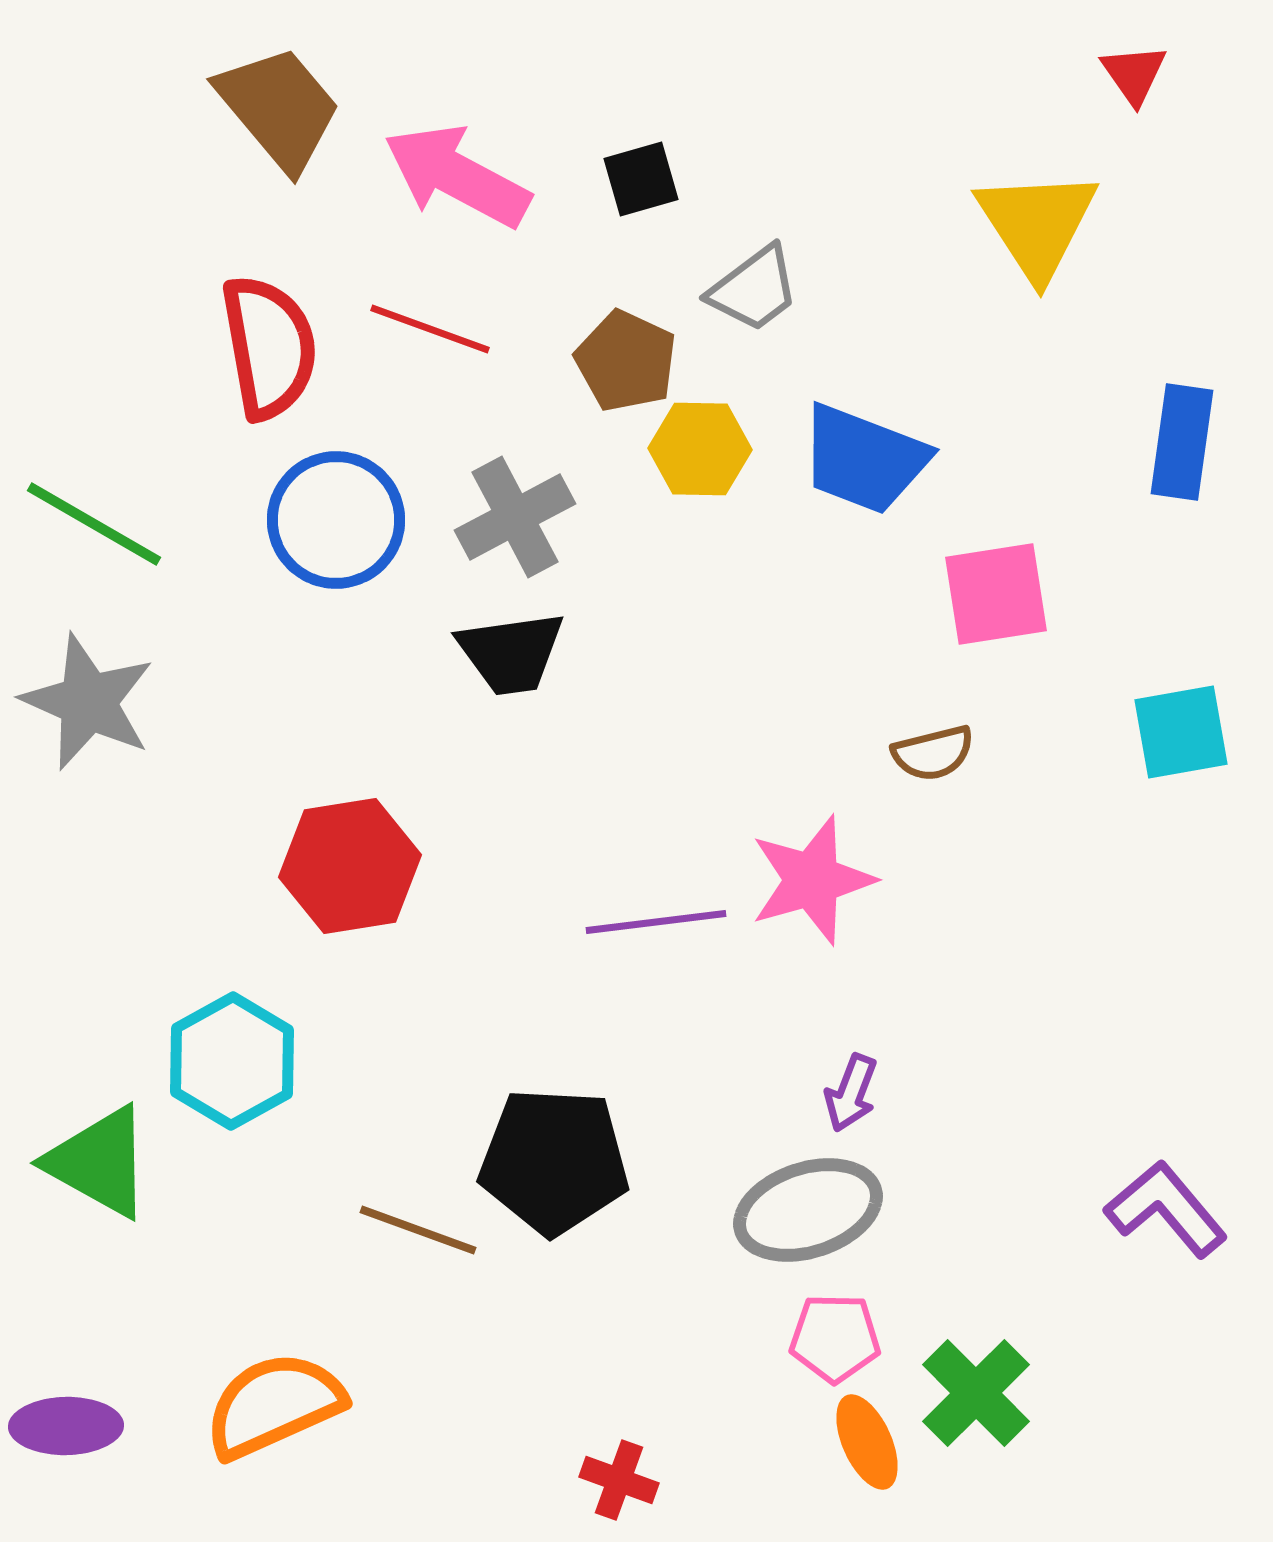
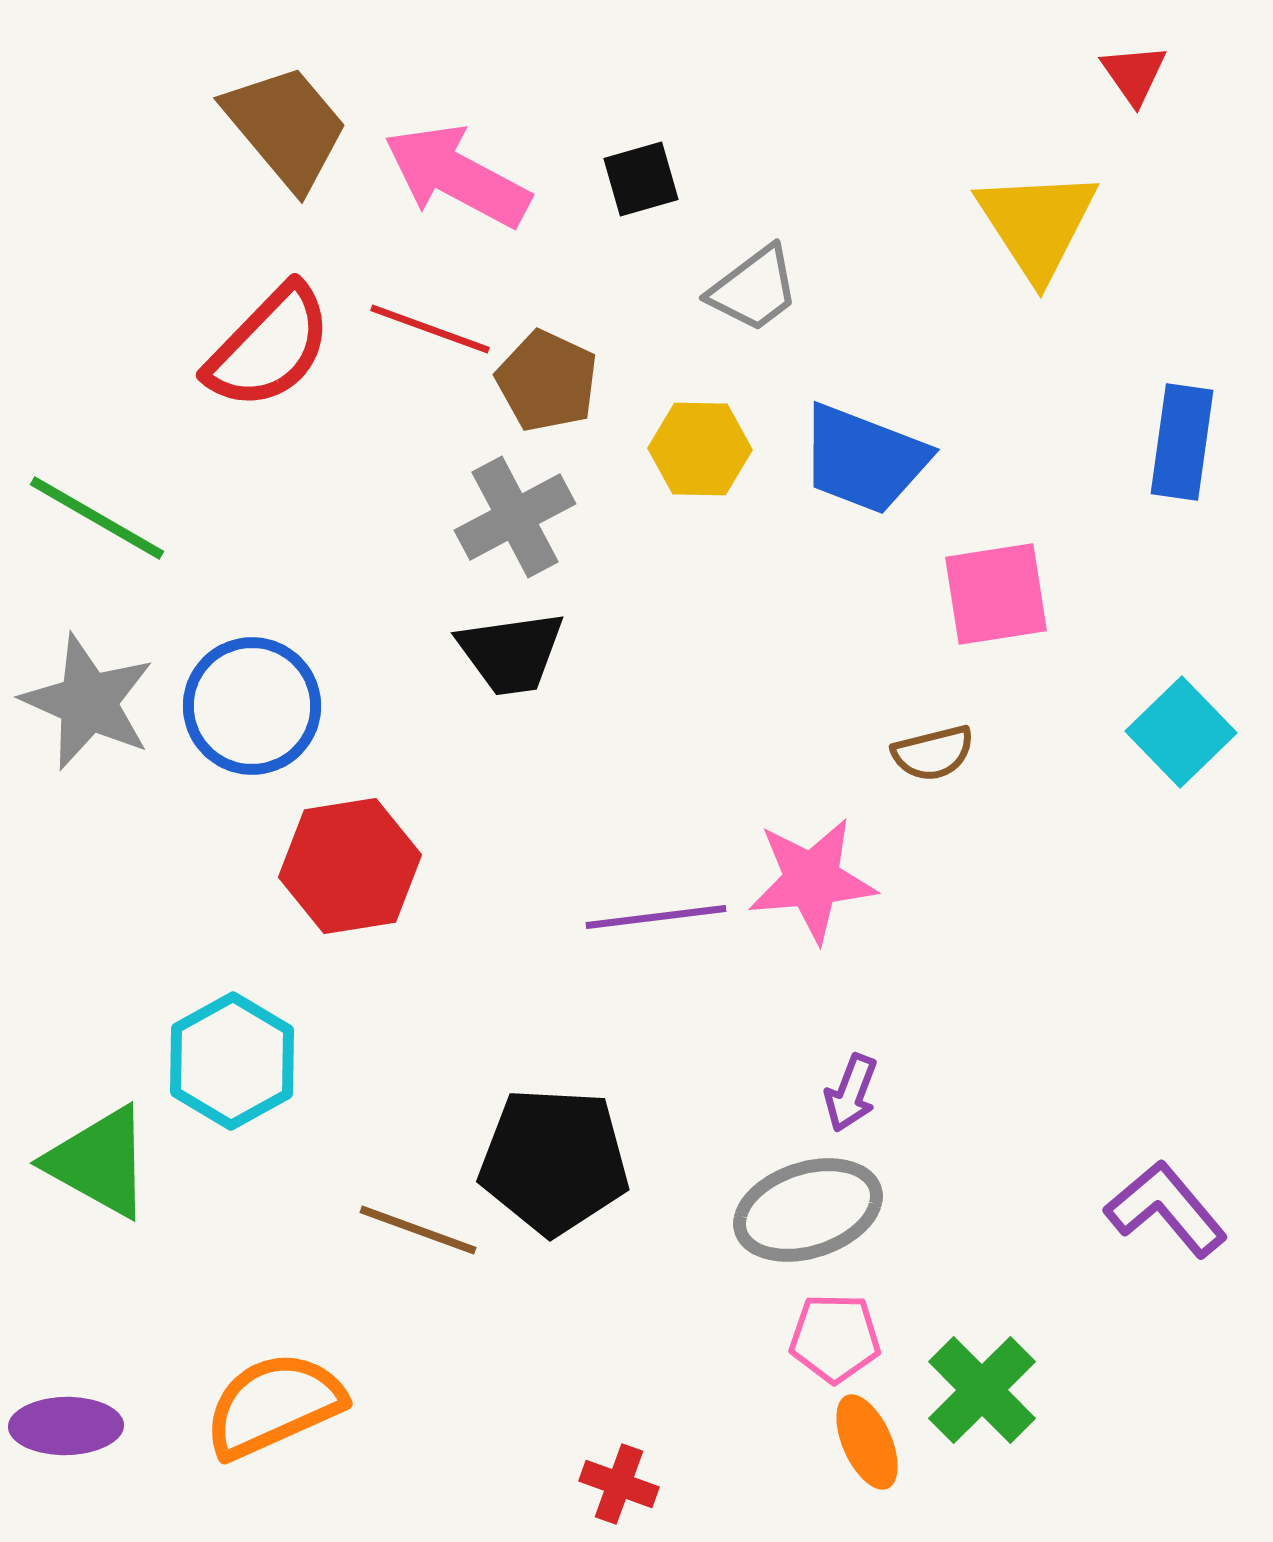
brown trapezoid: moved 7 px right, 19 px down
red semicircle: rotated 54 degrees clockwise
brown pentagon: moved 79 px left, 20 px down
blue circle: moved 84 px left, 186 px down
green line: moved 3 px right, 6 px up
cyan square: rotated 34 degrees counterclockwise
pink star: rotated 11 degrees clockwise
purple line: moved 5 px up
green cross: moved 6 px right, 3 px up
red cross: moved 4 px down
